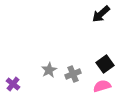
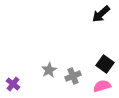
black square: rotated 18 degrees counterclockwise
gray cross: moved 2 px down
